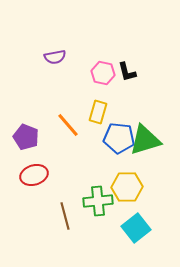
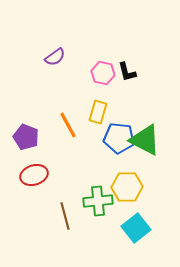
purple semicircle: rotated 25 degrees counterclockwise
orange line: rotated 12 degrees clockwise
green triangle: rotated 44 degrees clockwise
